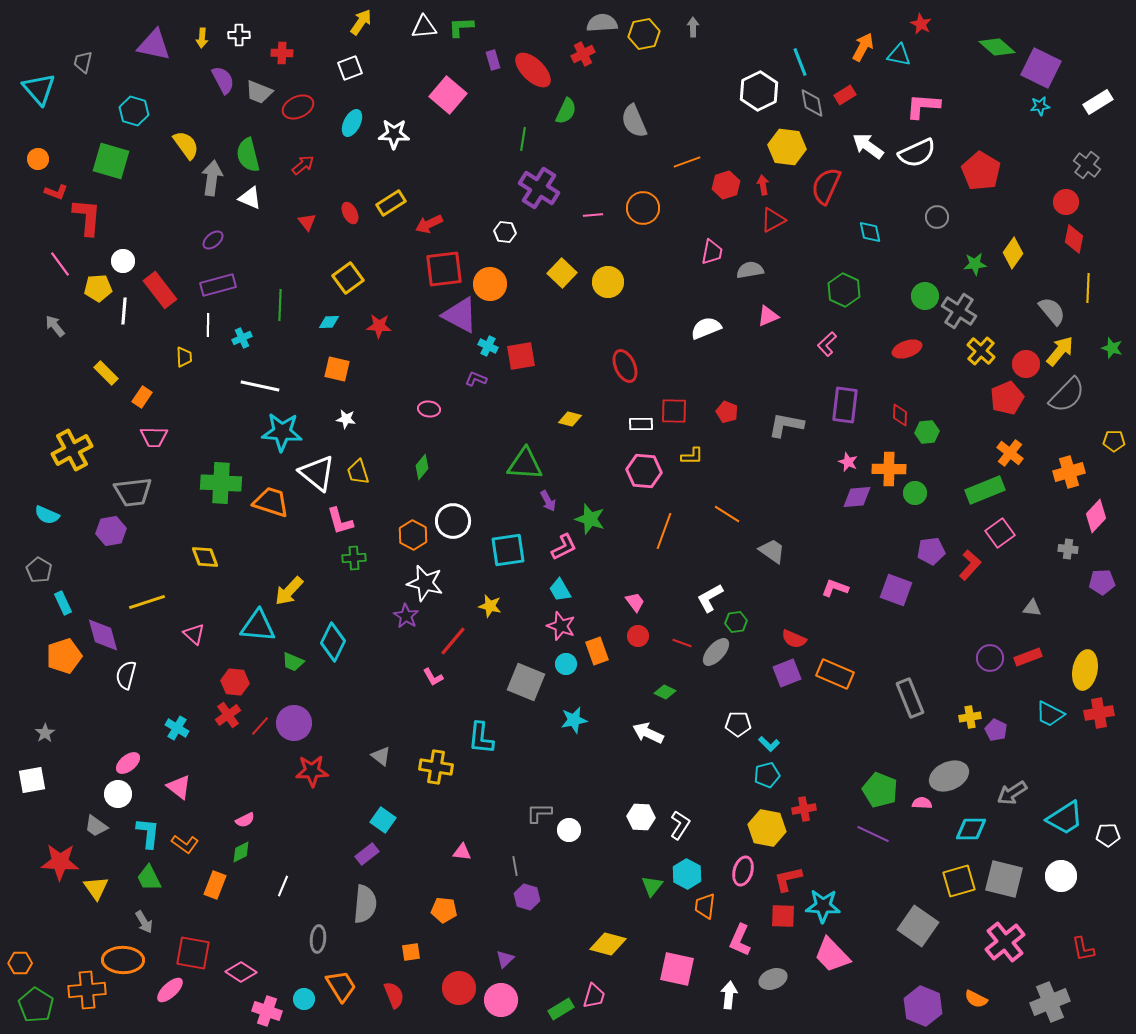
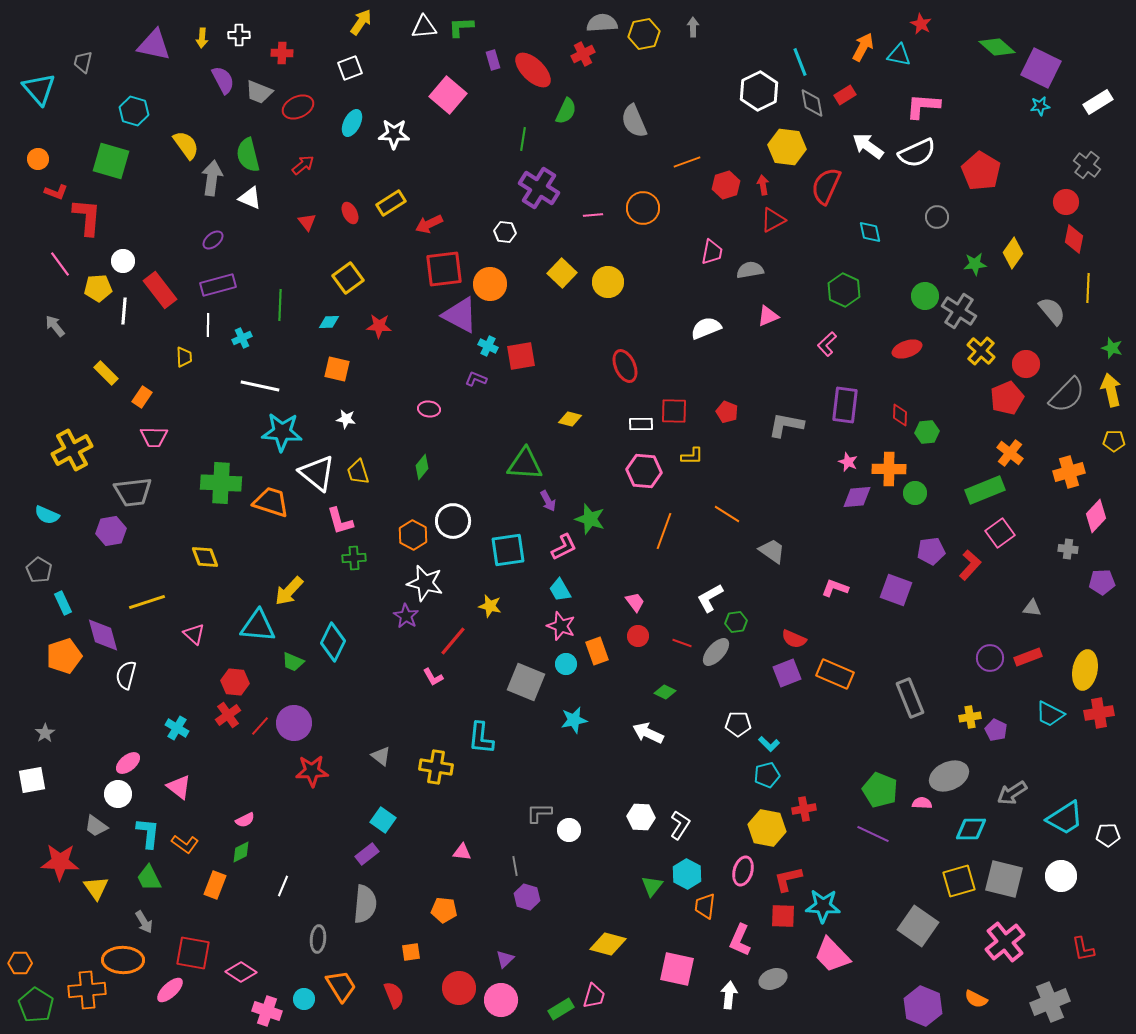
yellow arrow at (1060, 351): moved 51 px right, 39 px down; rotated 52 degrees counterclockwise
